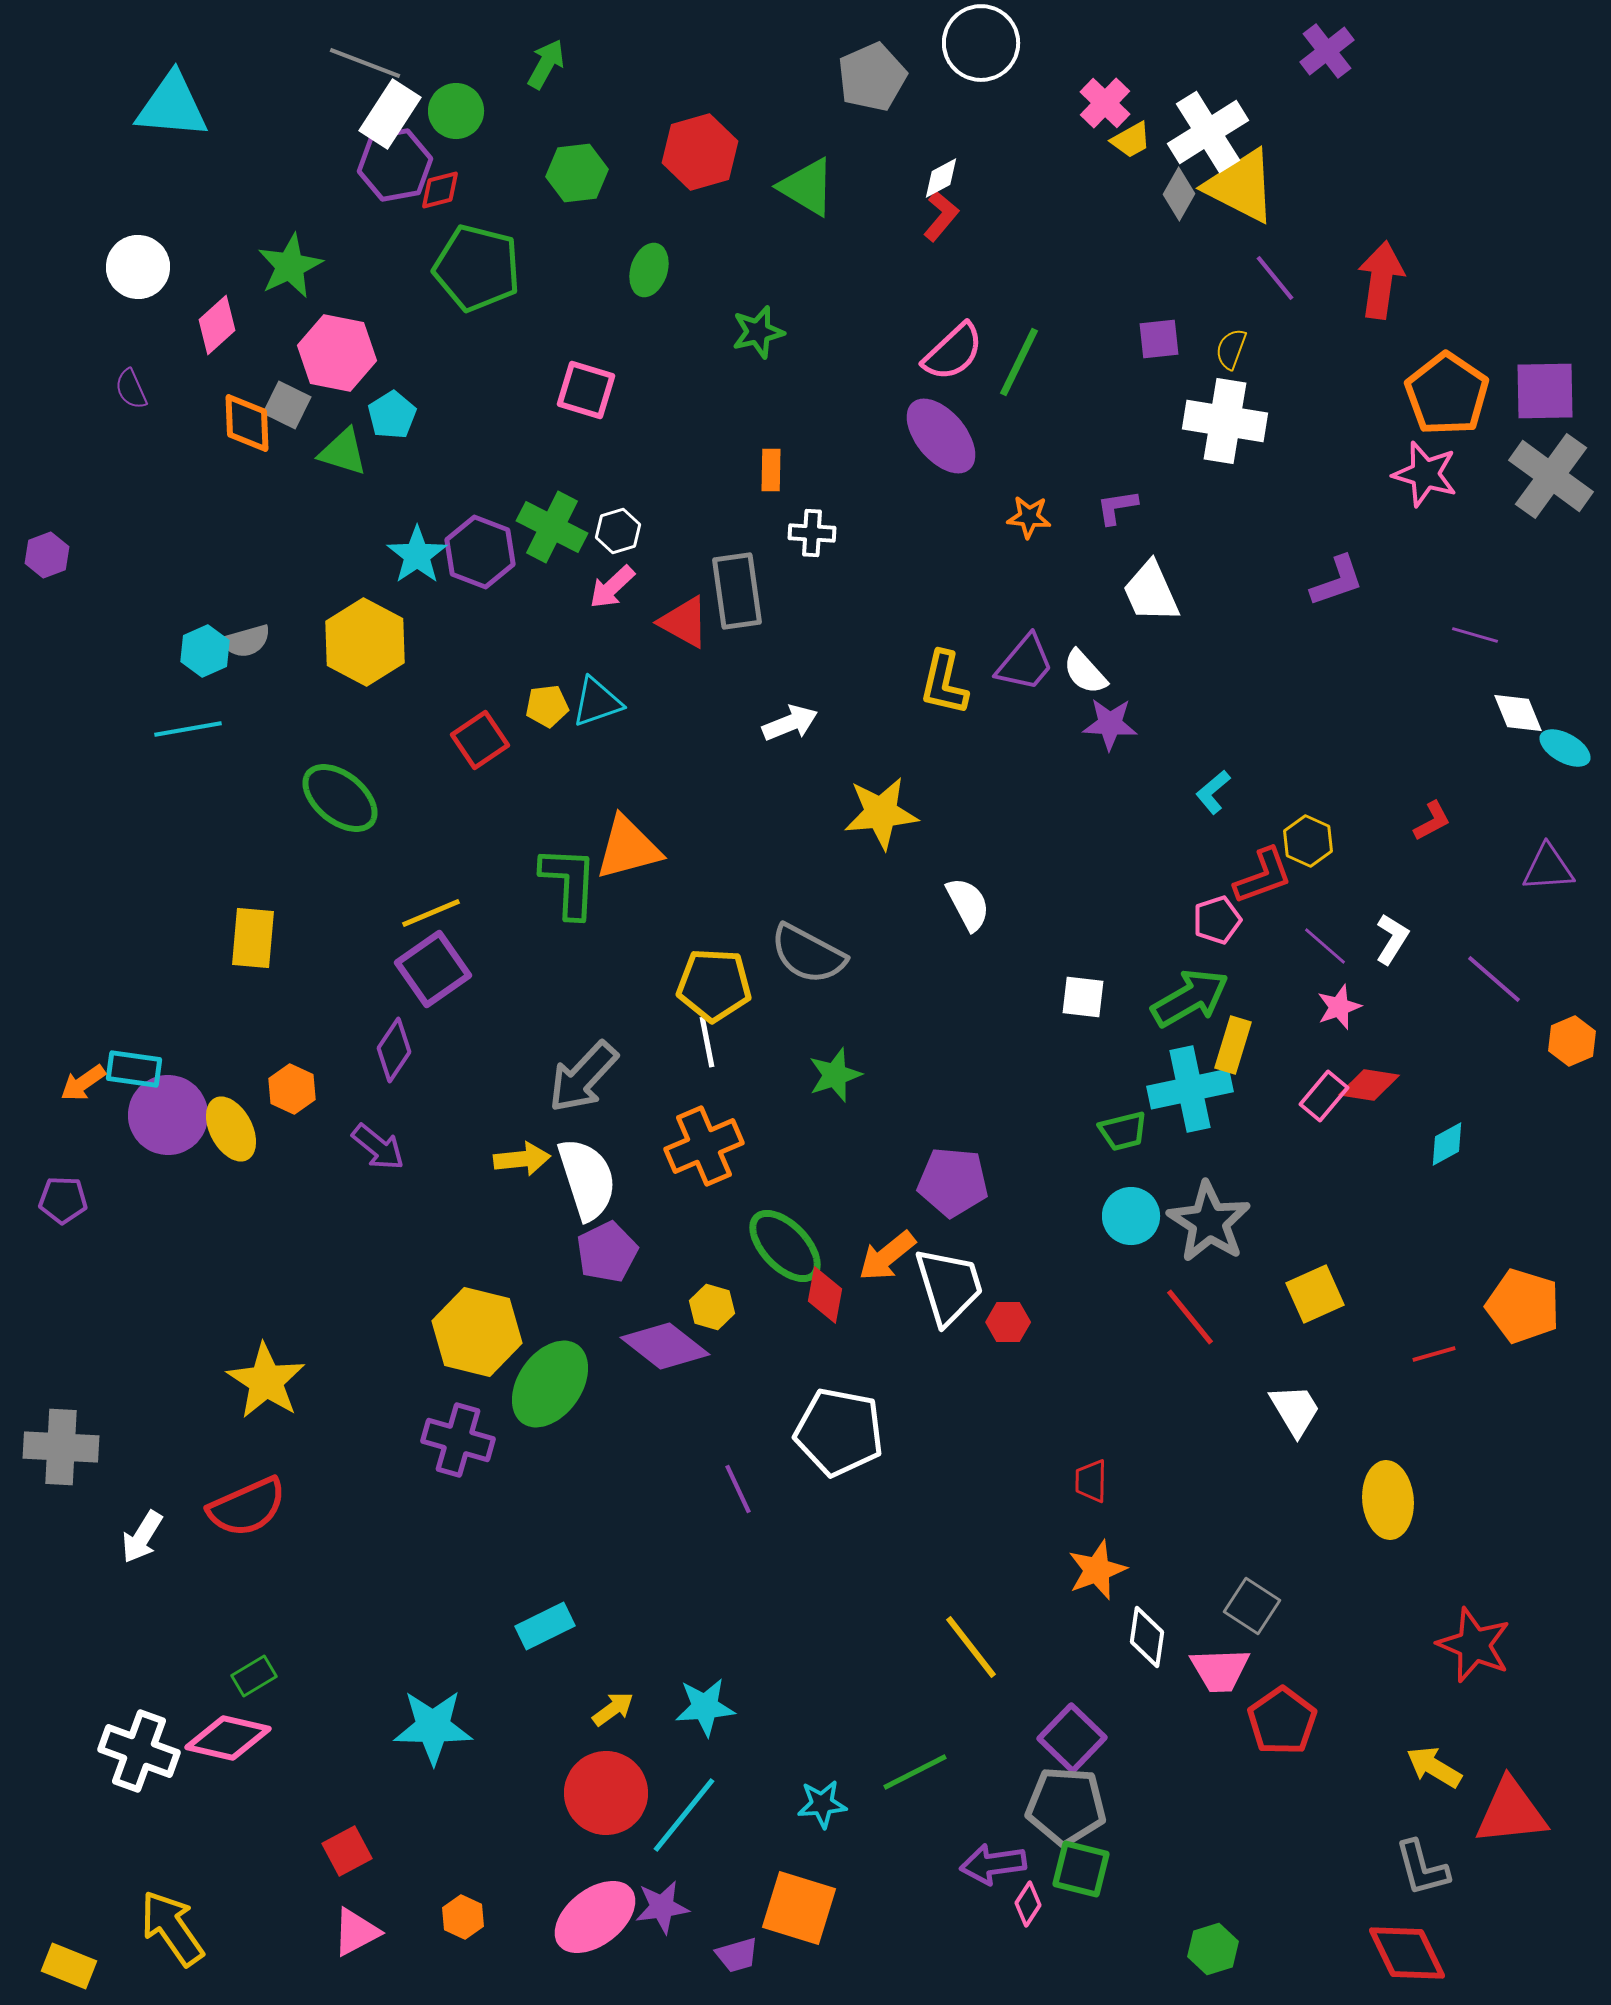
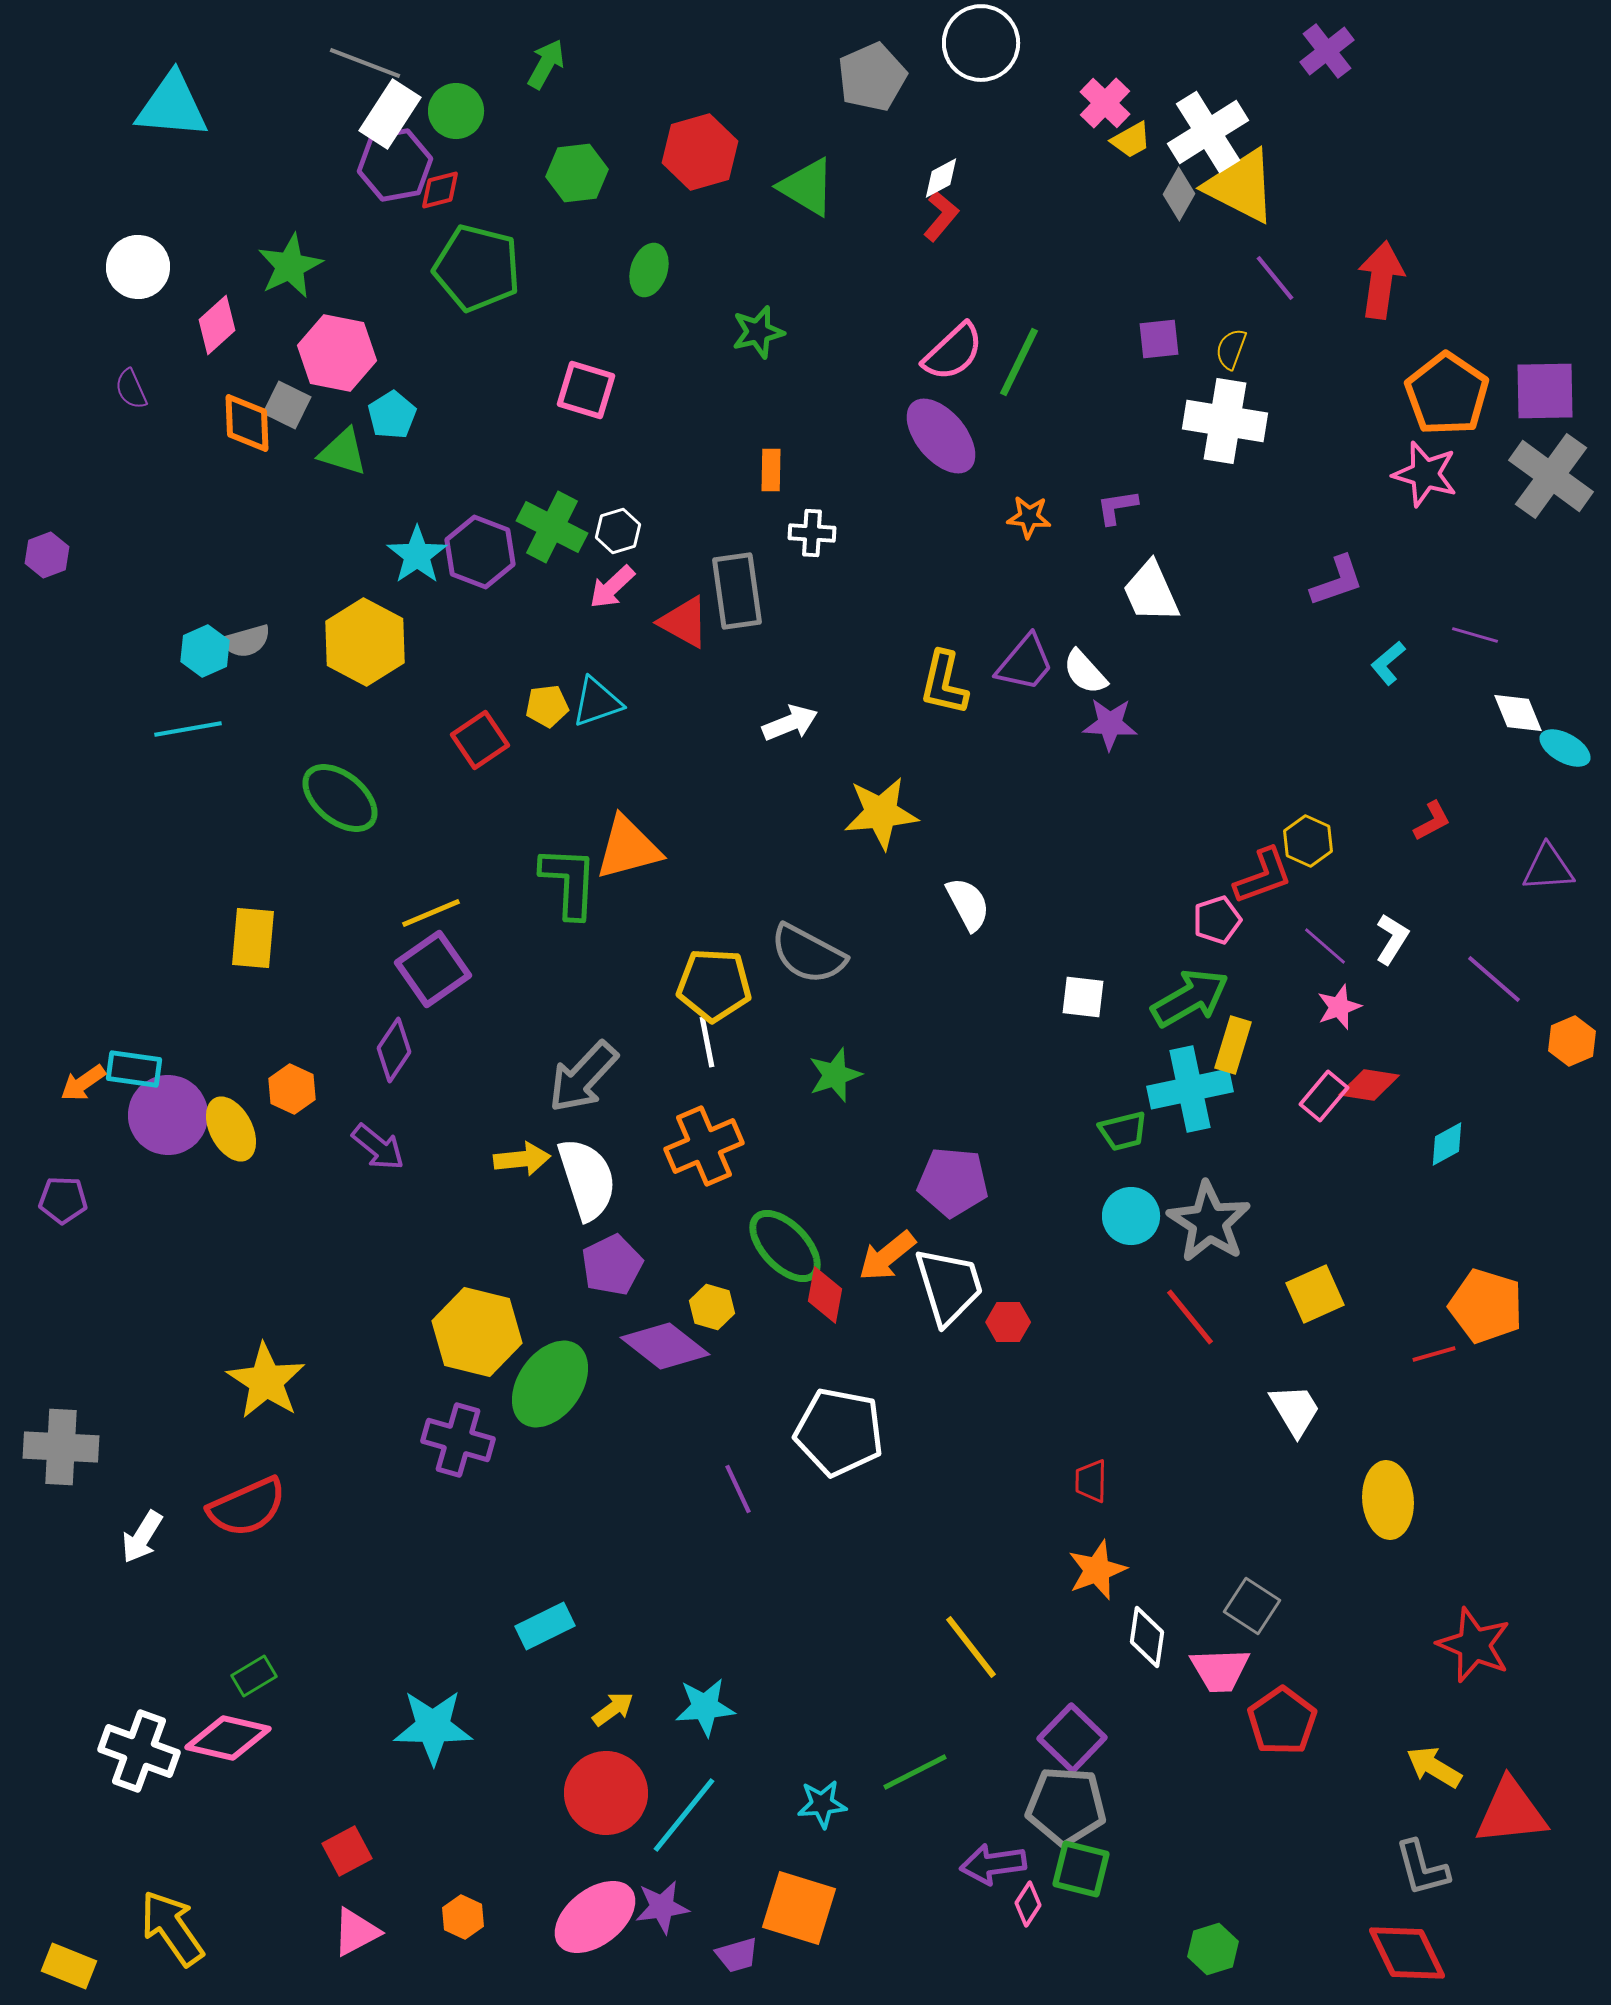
cyan L-shape at (1213, 792): moved 175 px right, 129 px up
purple pentagon at (607, 1252): moved 5 px right, 13 px down
orange pentagon at (1523, 1306): moved 37 px left
